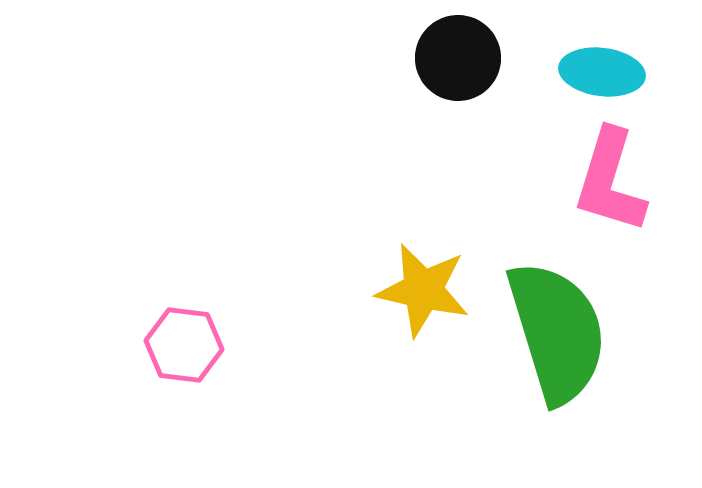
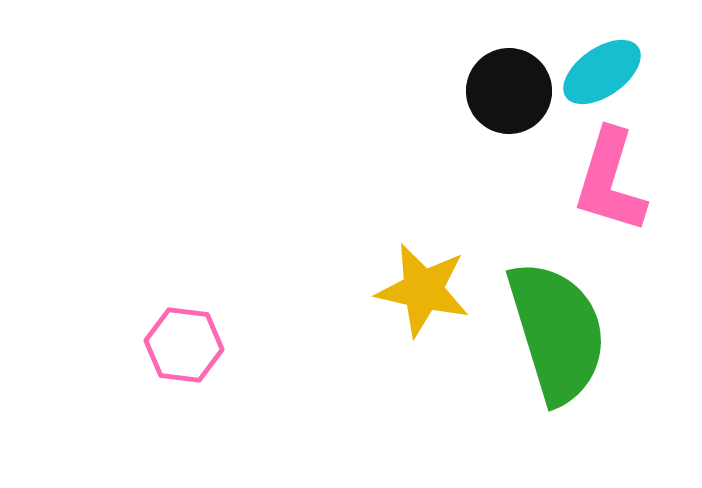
black circle: moved 51 px right, 33 px down
cyan ellipse: rotated 42 degrees counterclockwise
